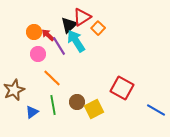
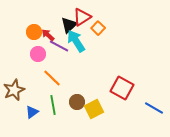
purple line: rotated 30 degrees counterclockwise
blue line: moved 2 px left, 2 px up
